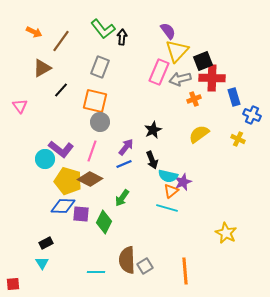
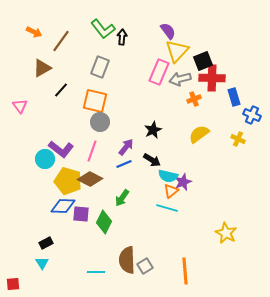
black arrow at (152, 160): rotated 36 degrees counterclockwise
